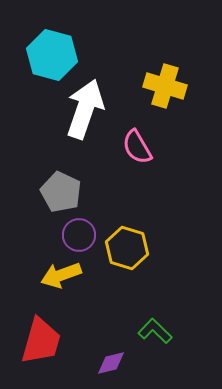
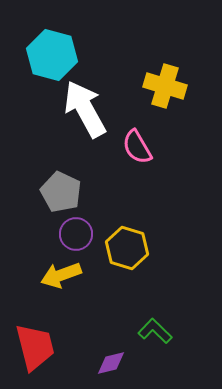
white arrow: rotated 48 degrees counterclockwise
purple circle: moved 3 px left, 1 px up
red trapezoid: moved 6 px left, 6 px down; rotated 30 degrees counterclockwise
